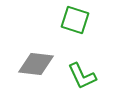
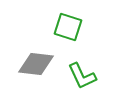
green square: moved 7 px left, 7 px down
